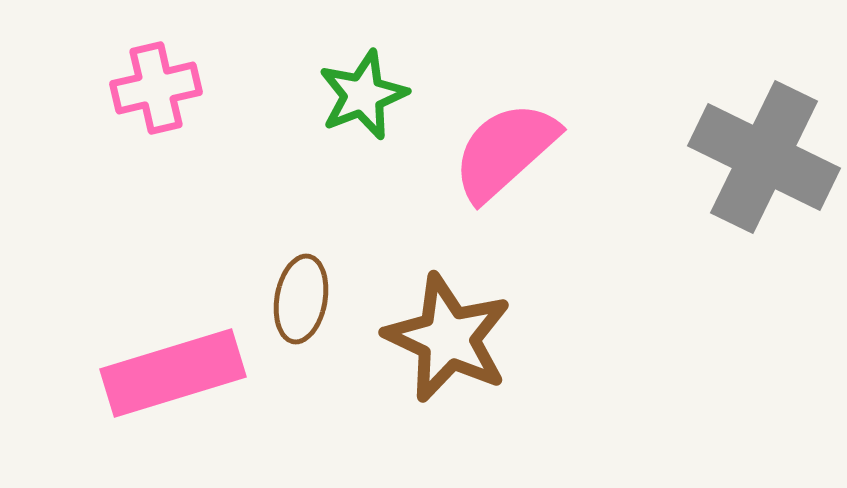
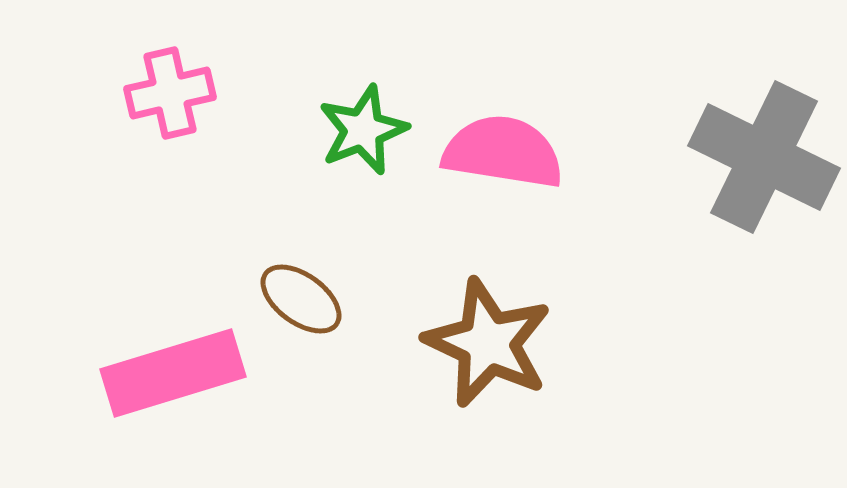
pink cross: moved 14 px right, 5 px down
green star: moved 35 px down
pink semicircle: moved 2 px left, 1 px down; rotated 51 degrees clockwise
brown ellipse: rotated 64 degrees counterclockwise
brown star: moved 40 px right, 5 px down
